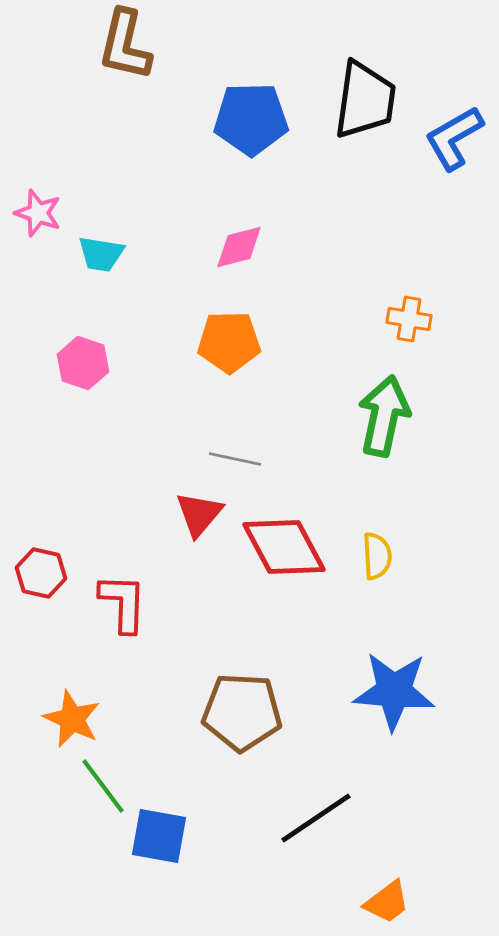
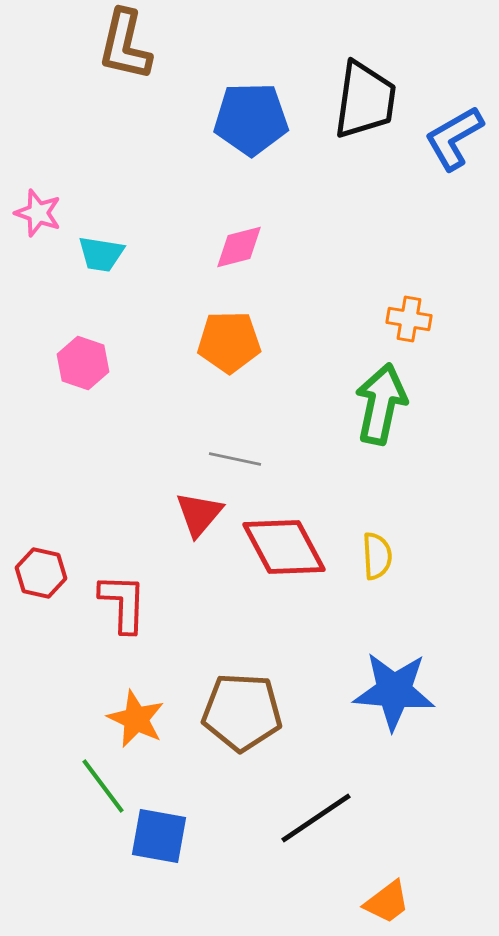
green arrow: moved 3 px left, 12 px up
orange star: moved 64 px right
